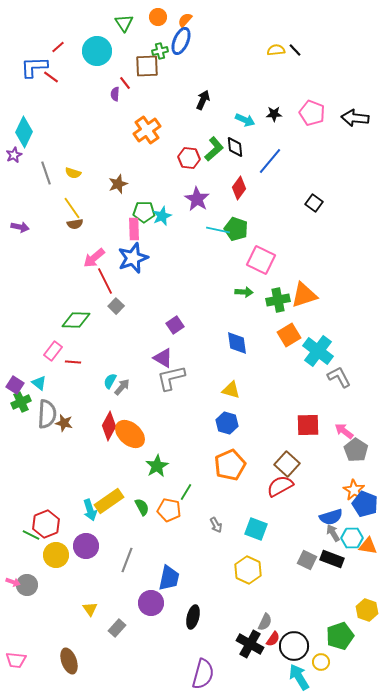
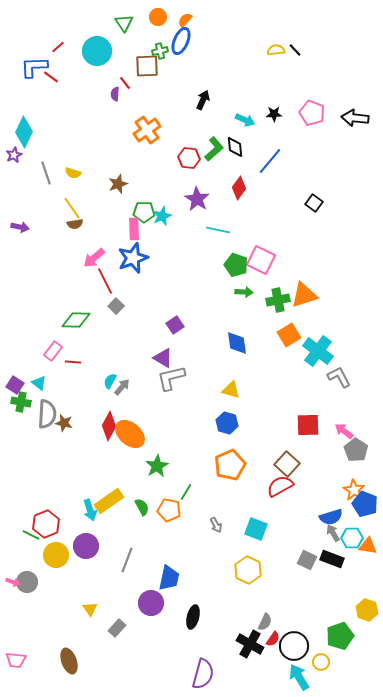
green pentagon at (236, 229): moved 36 px down
green cross at (21, 402): rotated 36 degrees clockwise
gray circle at (27, 585): moved 3 px up
